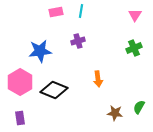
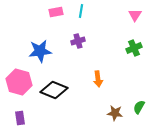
pink hexagon: moved 1 px left; rotated 15 degrees counterclockwise
